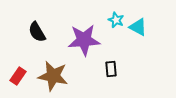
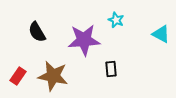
cyan triangle: moved 23 px right, 7 px down
